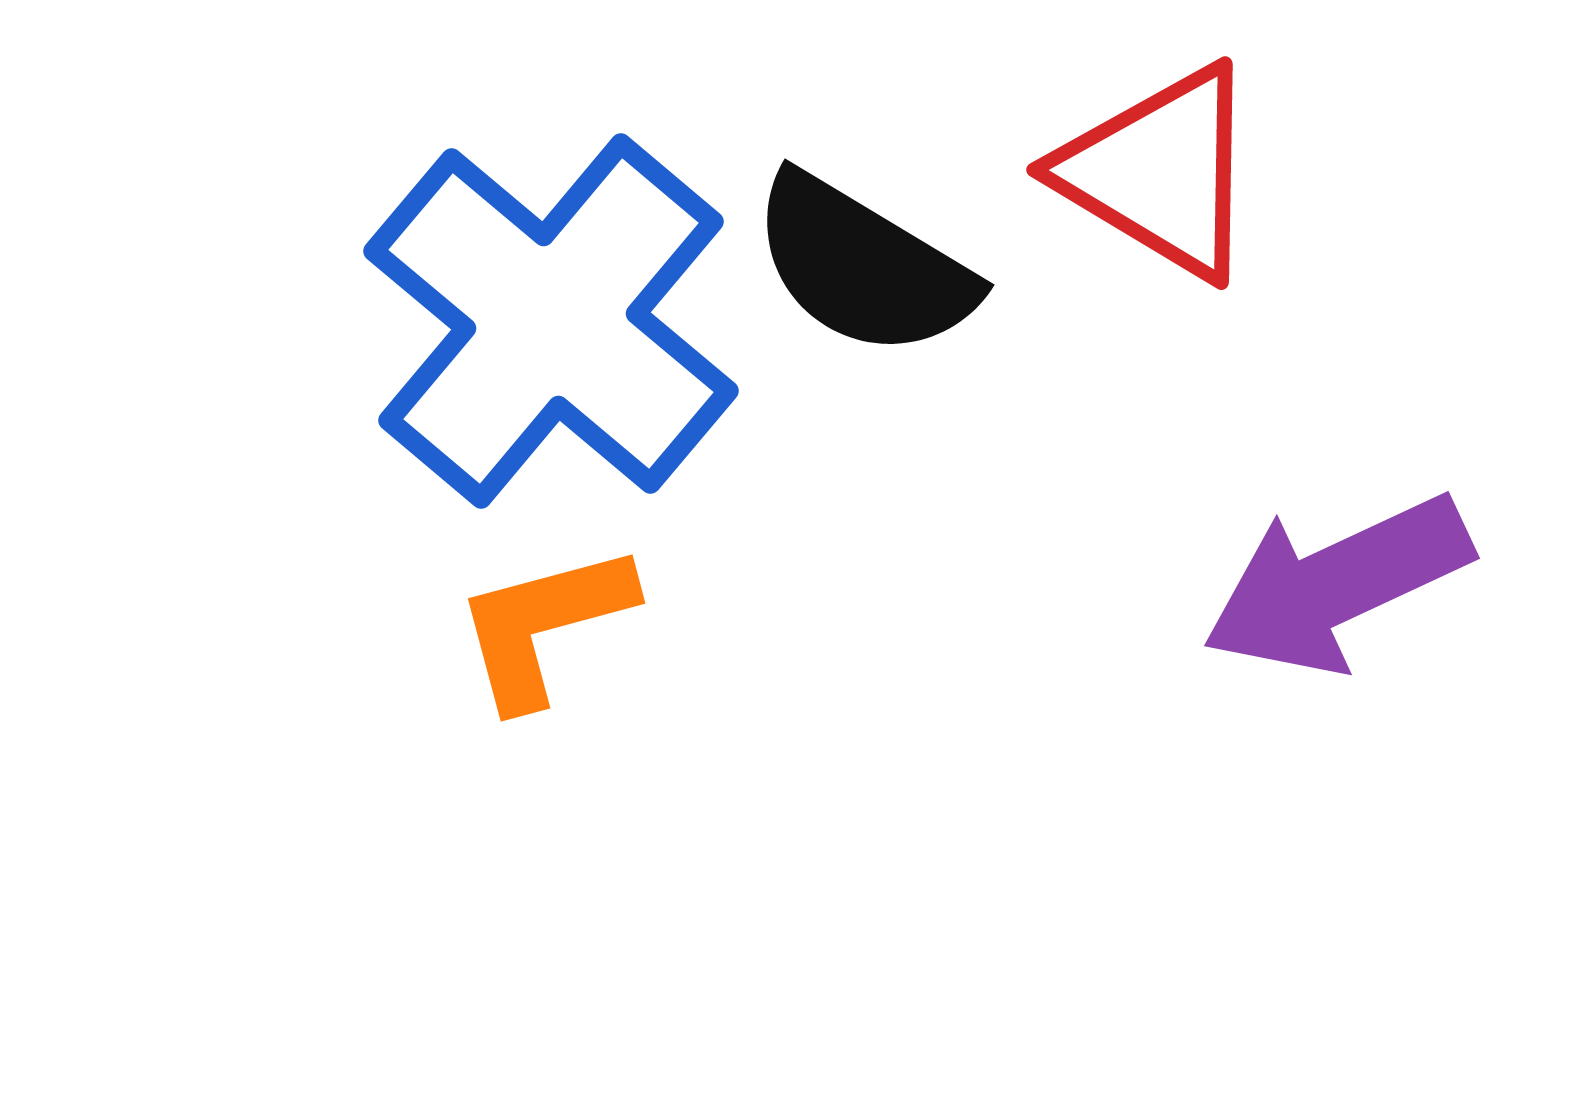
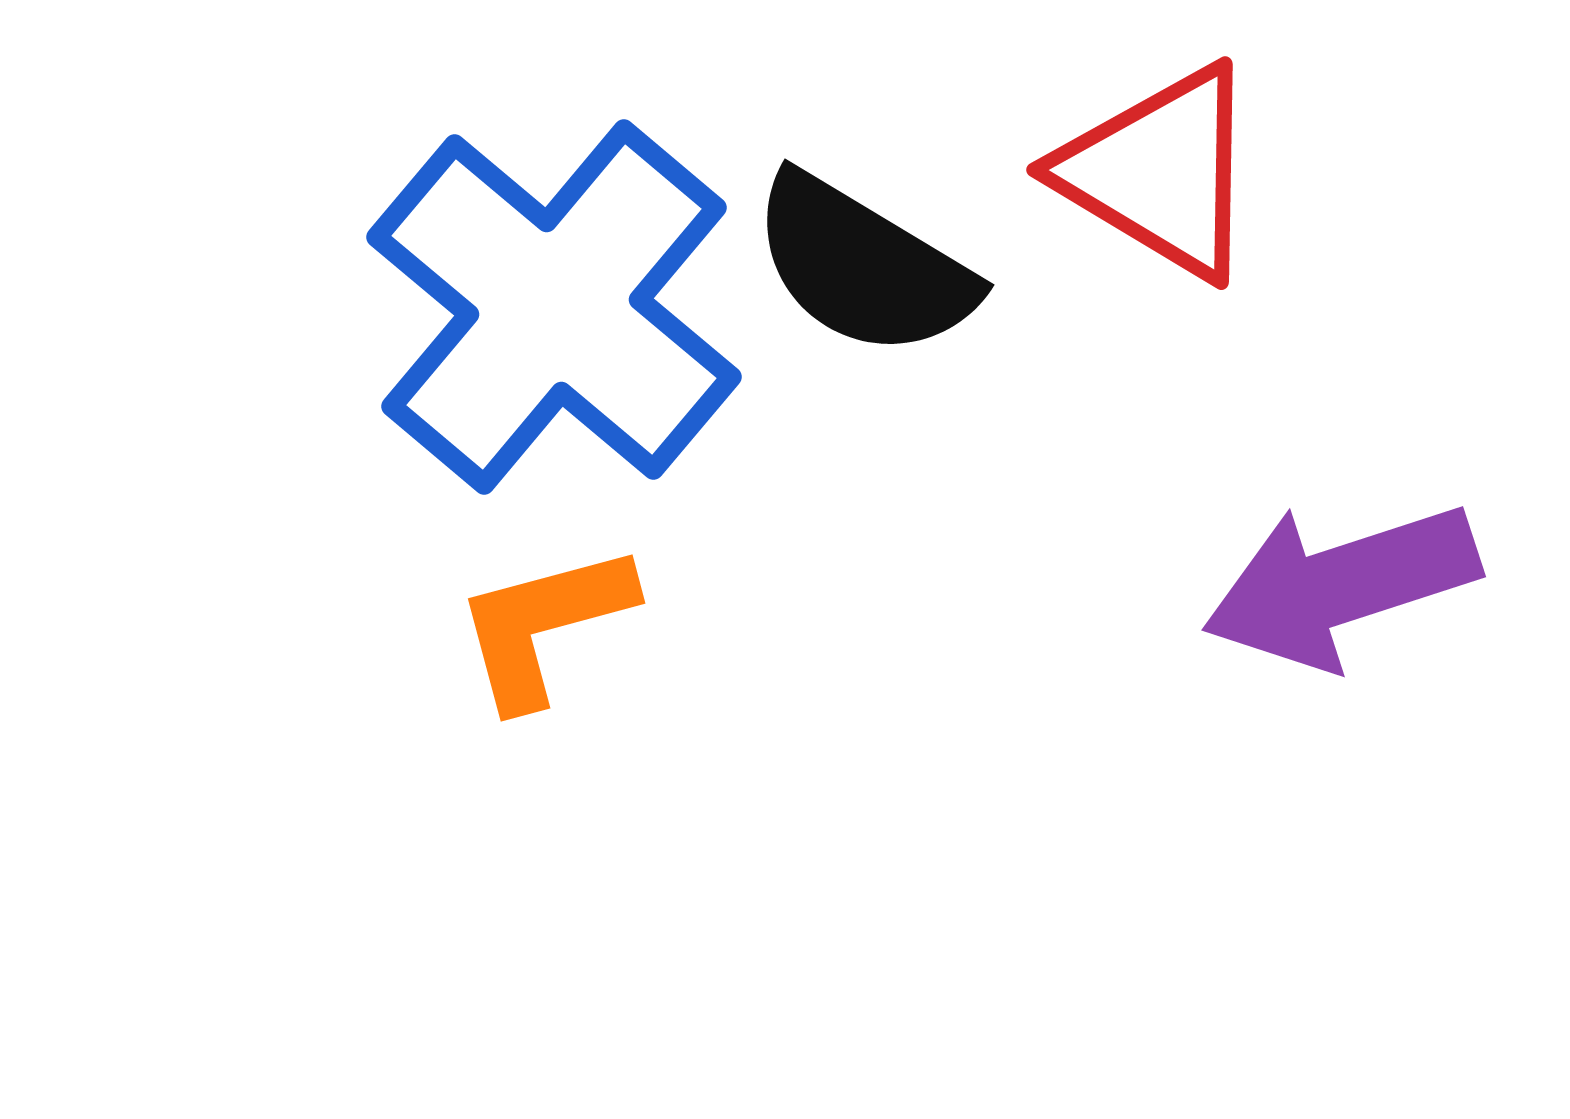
blue cross: moved 3 px right, 14 px up
purple arrow: moved 4 px right, 1 px down; rotated 7 degrees clockwise
